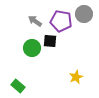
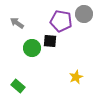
gray arrow: moved 18 px left, 2 px down
